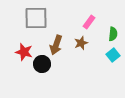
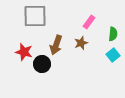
gray square: moved 1 px left, 2 px up
